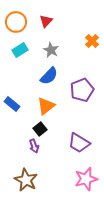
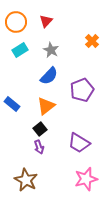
purple arrow: moved 5 px right, 1 px down
